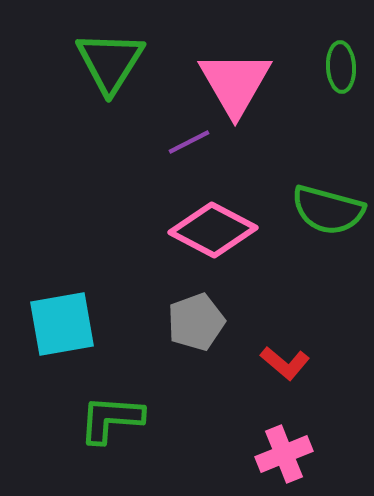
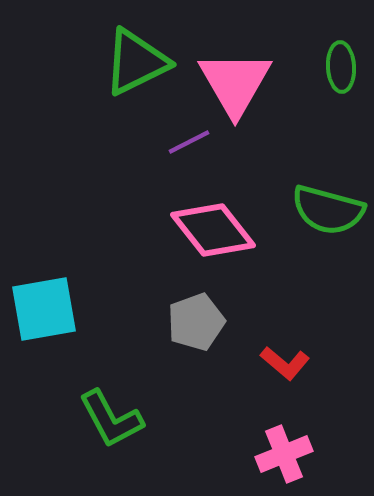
green triangle: moved 26 px right; rotated 32 degrees clockwise
pink diamond: rotated 24 degrees clockwise
cyan square: moved 18 px left, 15 px up
green L-shape: rotated 122 degrees counterclockwise
